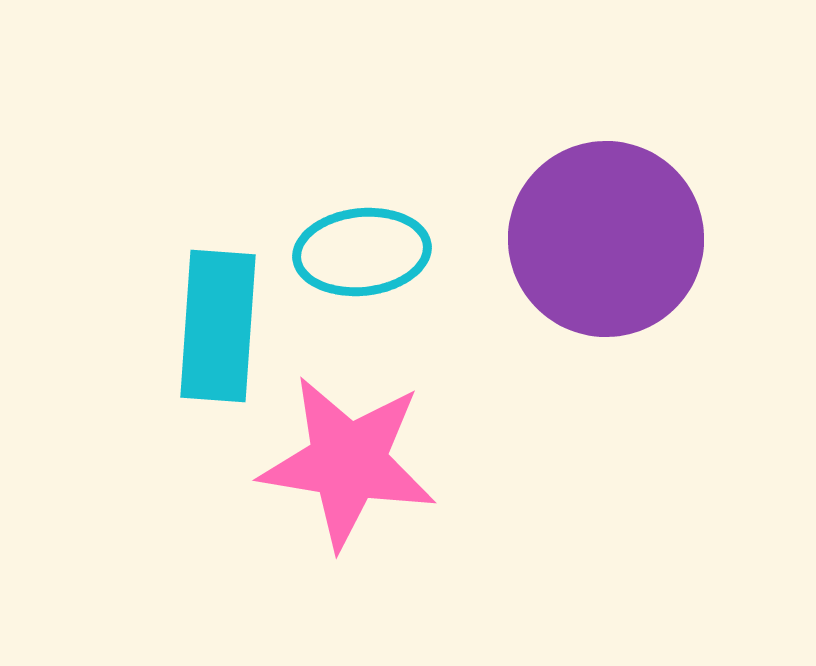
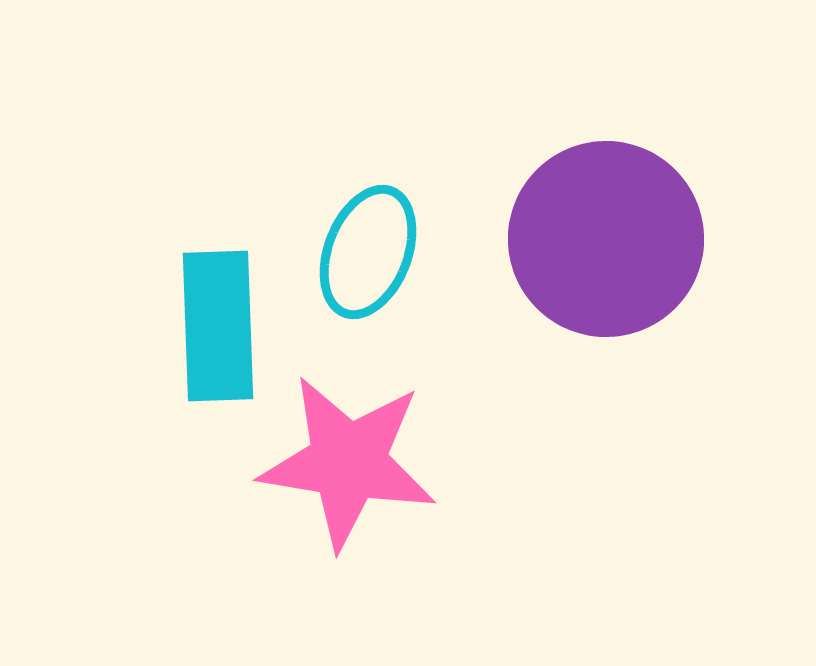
cyan ellipse: moved 6 px right; rotated 63 degrees counterclockwise
cyan rectangle: rotated 6 degrees counterclockwise
